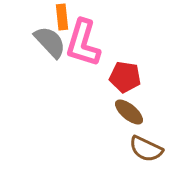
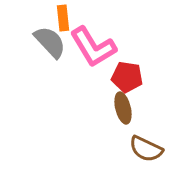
orange rectangle: moved 1 px right, 1 px down
pink L-shape: moved 10 px right, 4 px down; rotated 48 degrees counterclockwise
red pentagon: moved 2 px right
brown ellipse: moved 6 px left, 4 px up; rotated 36 degrees clockwise
